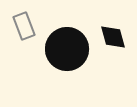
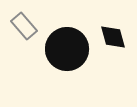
gray rectangle: rotated 20 degrees counterclockwise
